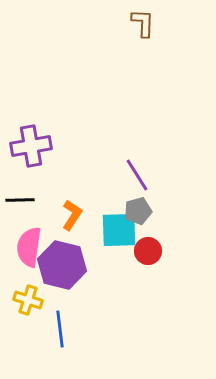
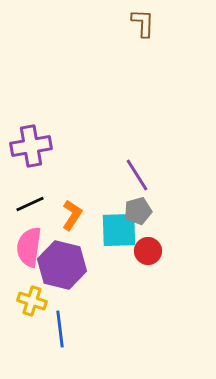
black line: moved 10 px right, 4 px down; rotated 24 degrees counterclockwise
yellow cross: moved 4 px right, 1 px down
